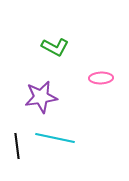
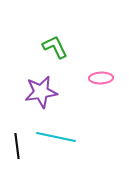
green L-shape: rotated 144 degrees counterclockwise
purple star: moved 5 px up
cyan line: moved 1 px right, 1 px up
